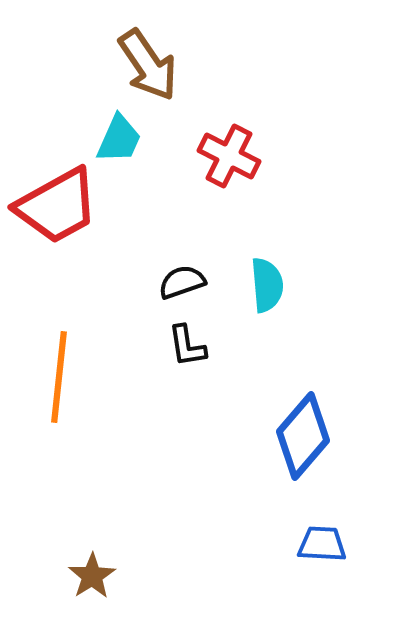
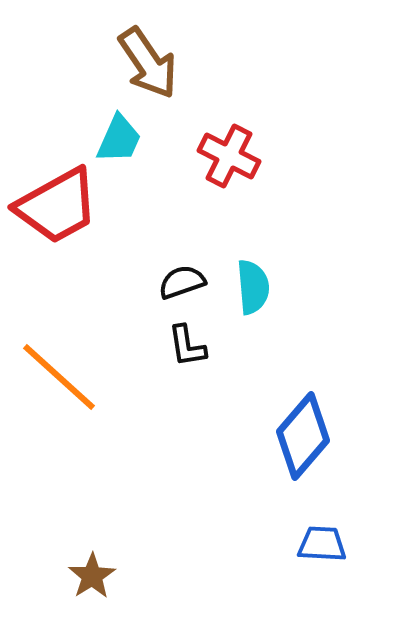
brown arrow: moved 2 px up
cyan semicircle: moved 14 px left, 2 px down
orange line: rotated 54 degrees counterclockwise
